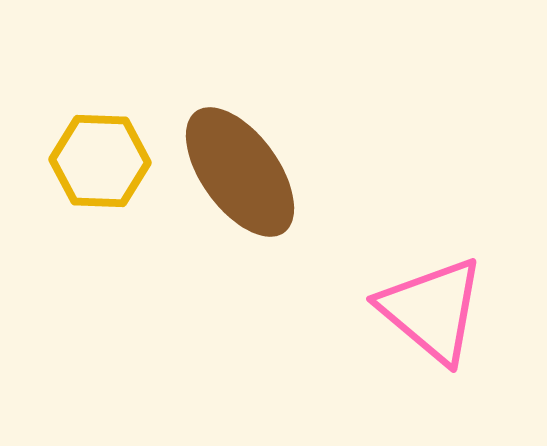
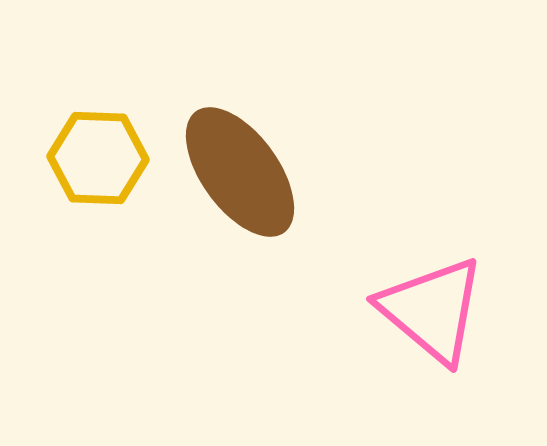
yellow hexagon: moved 2 px left, 3 px up
